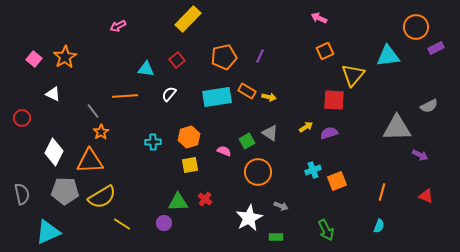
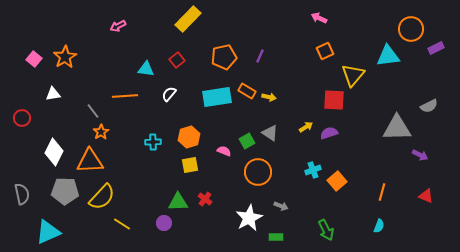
orange circle at (416, 27): moved 5 px left, 2 px down
white triangle at (53, 94): rotated 35 degrees counterclockwise
orange square at (337, 181): rotated 18 degrees counterclockwise
yellow semicircle at (102, 197): rotated 16 degrees counterclockwise
